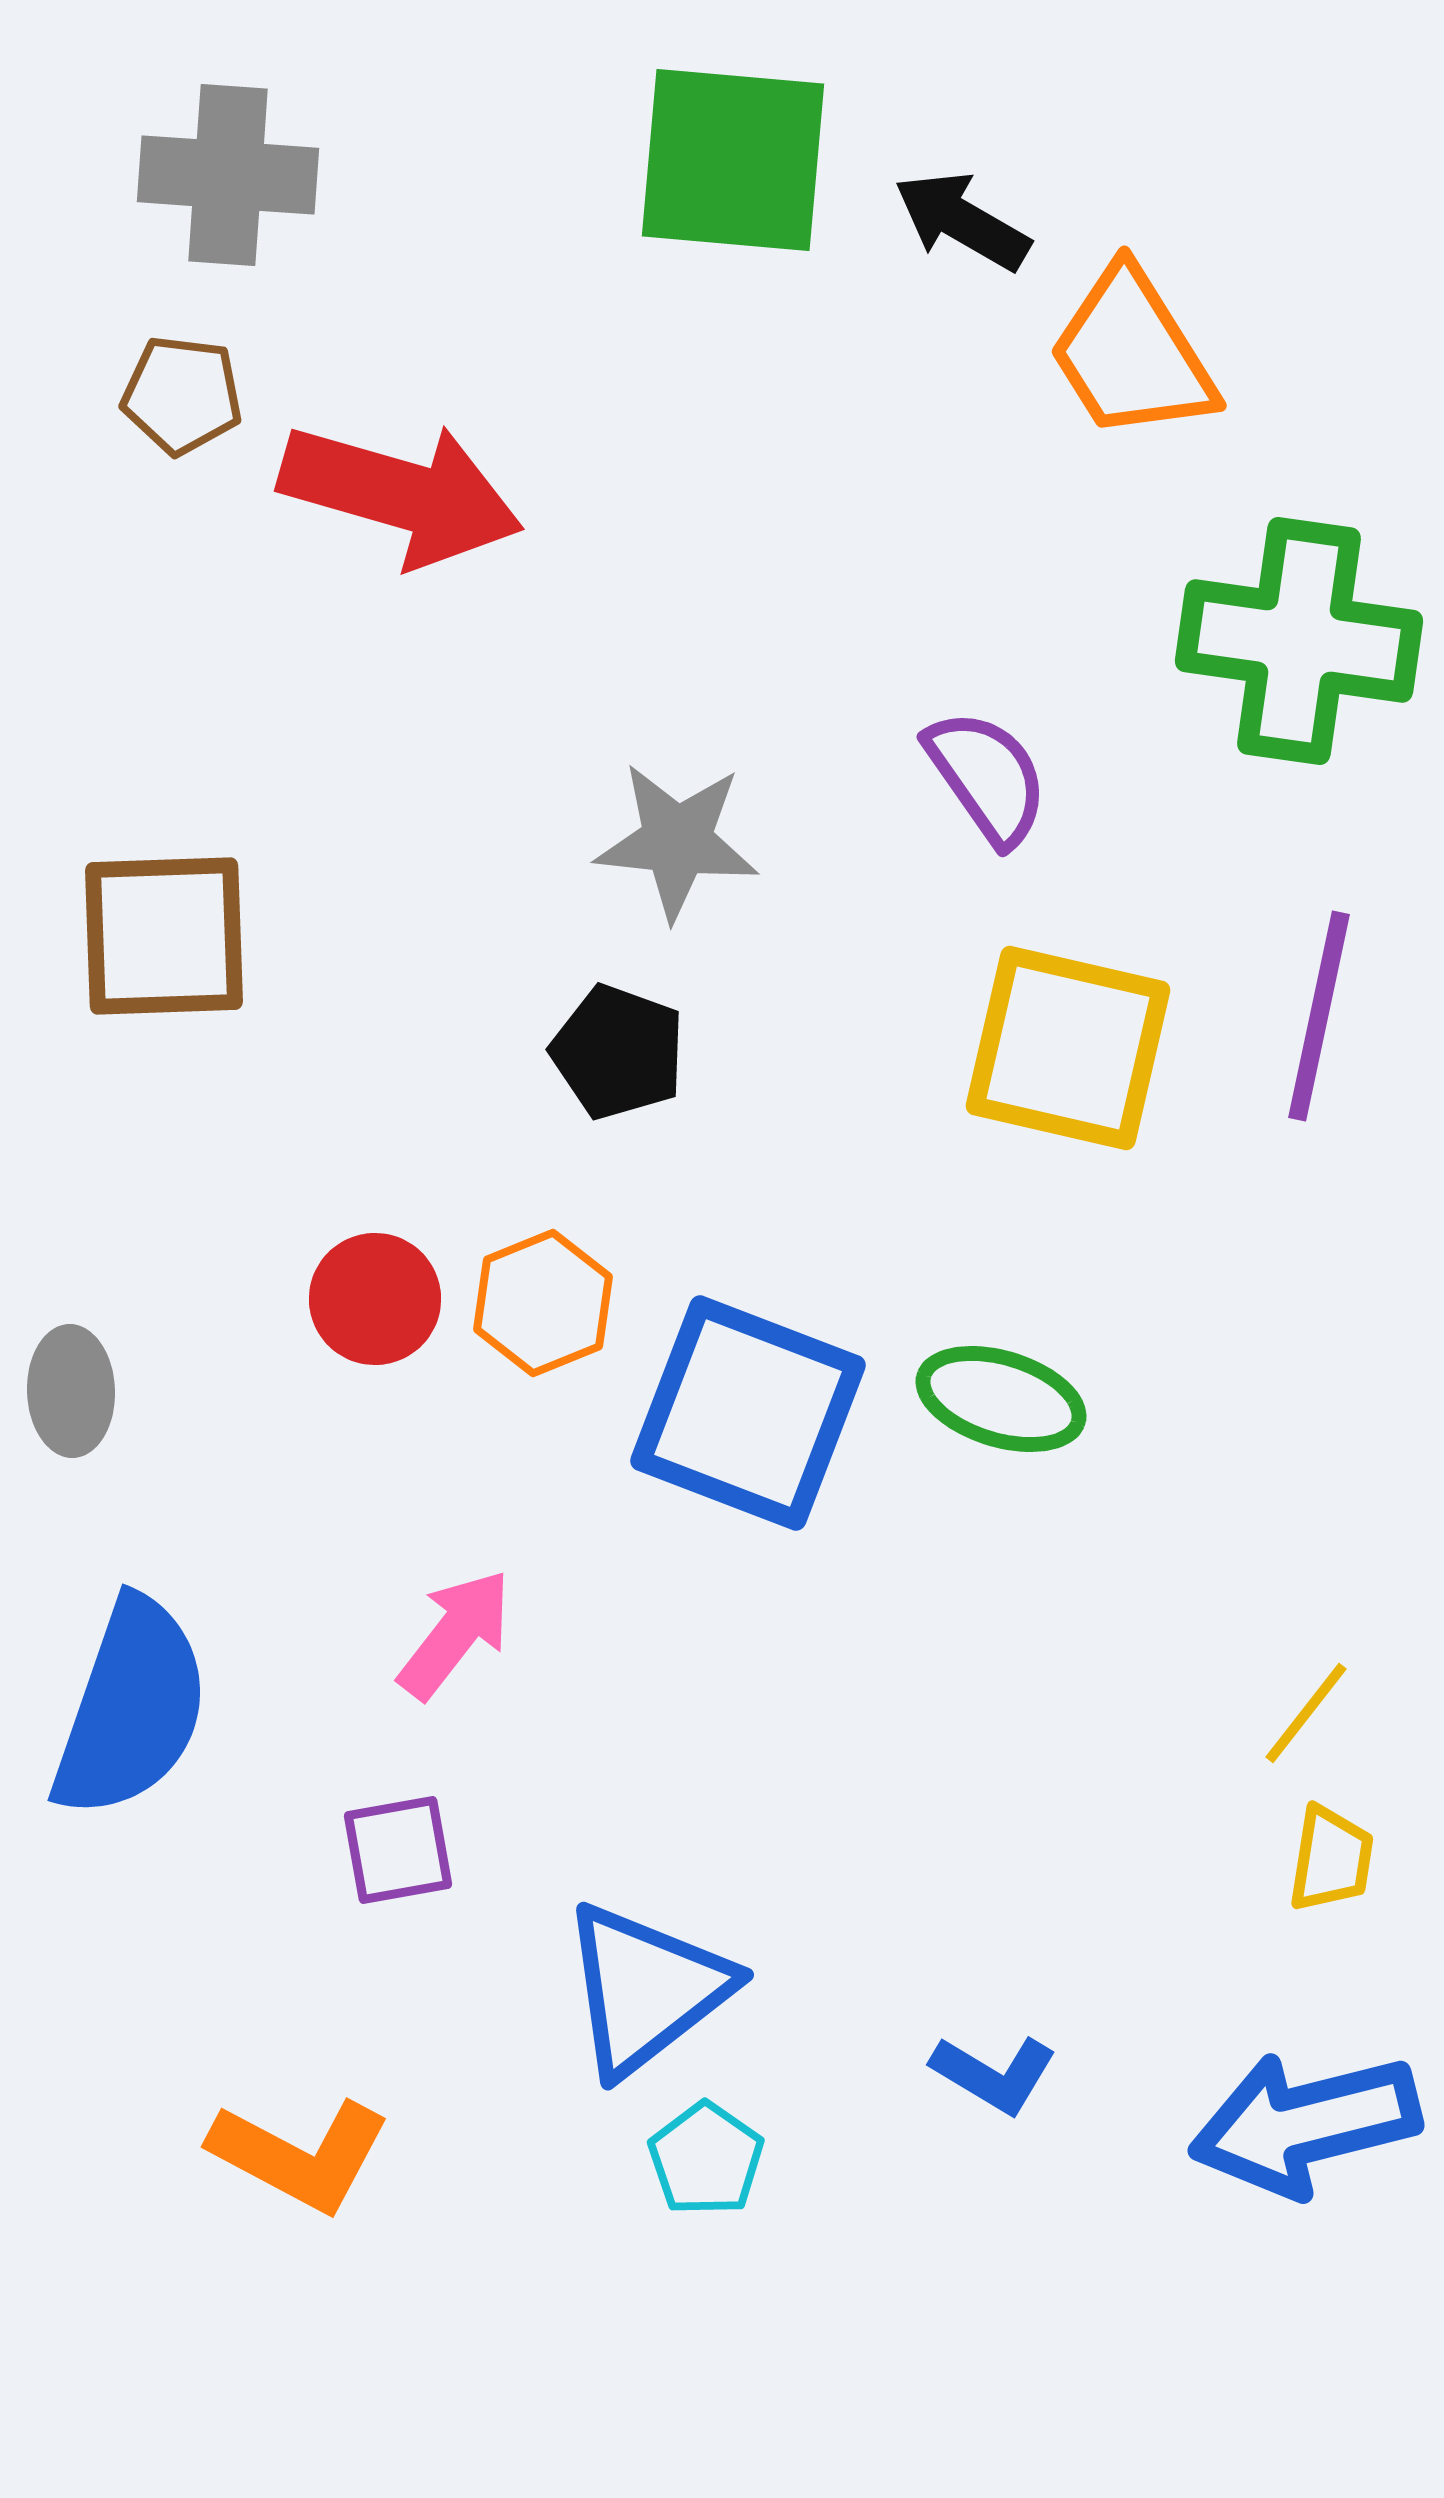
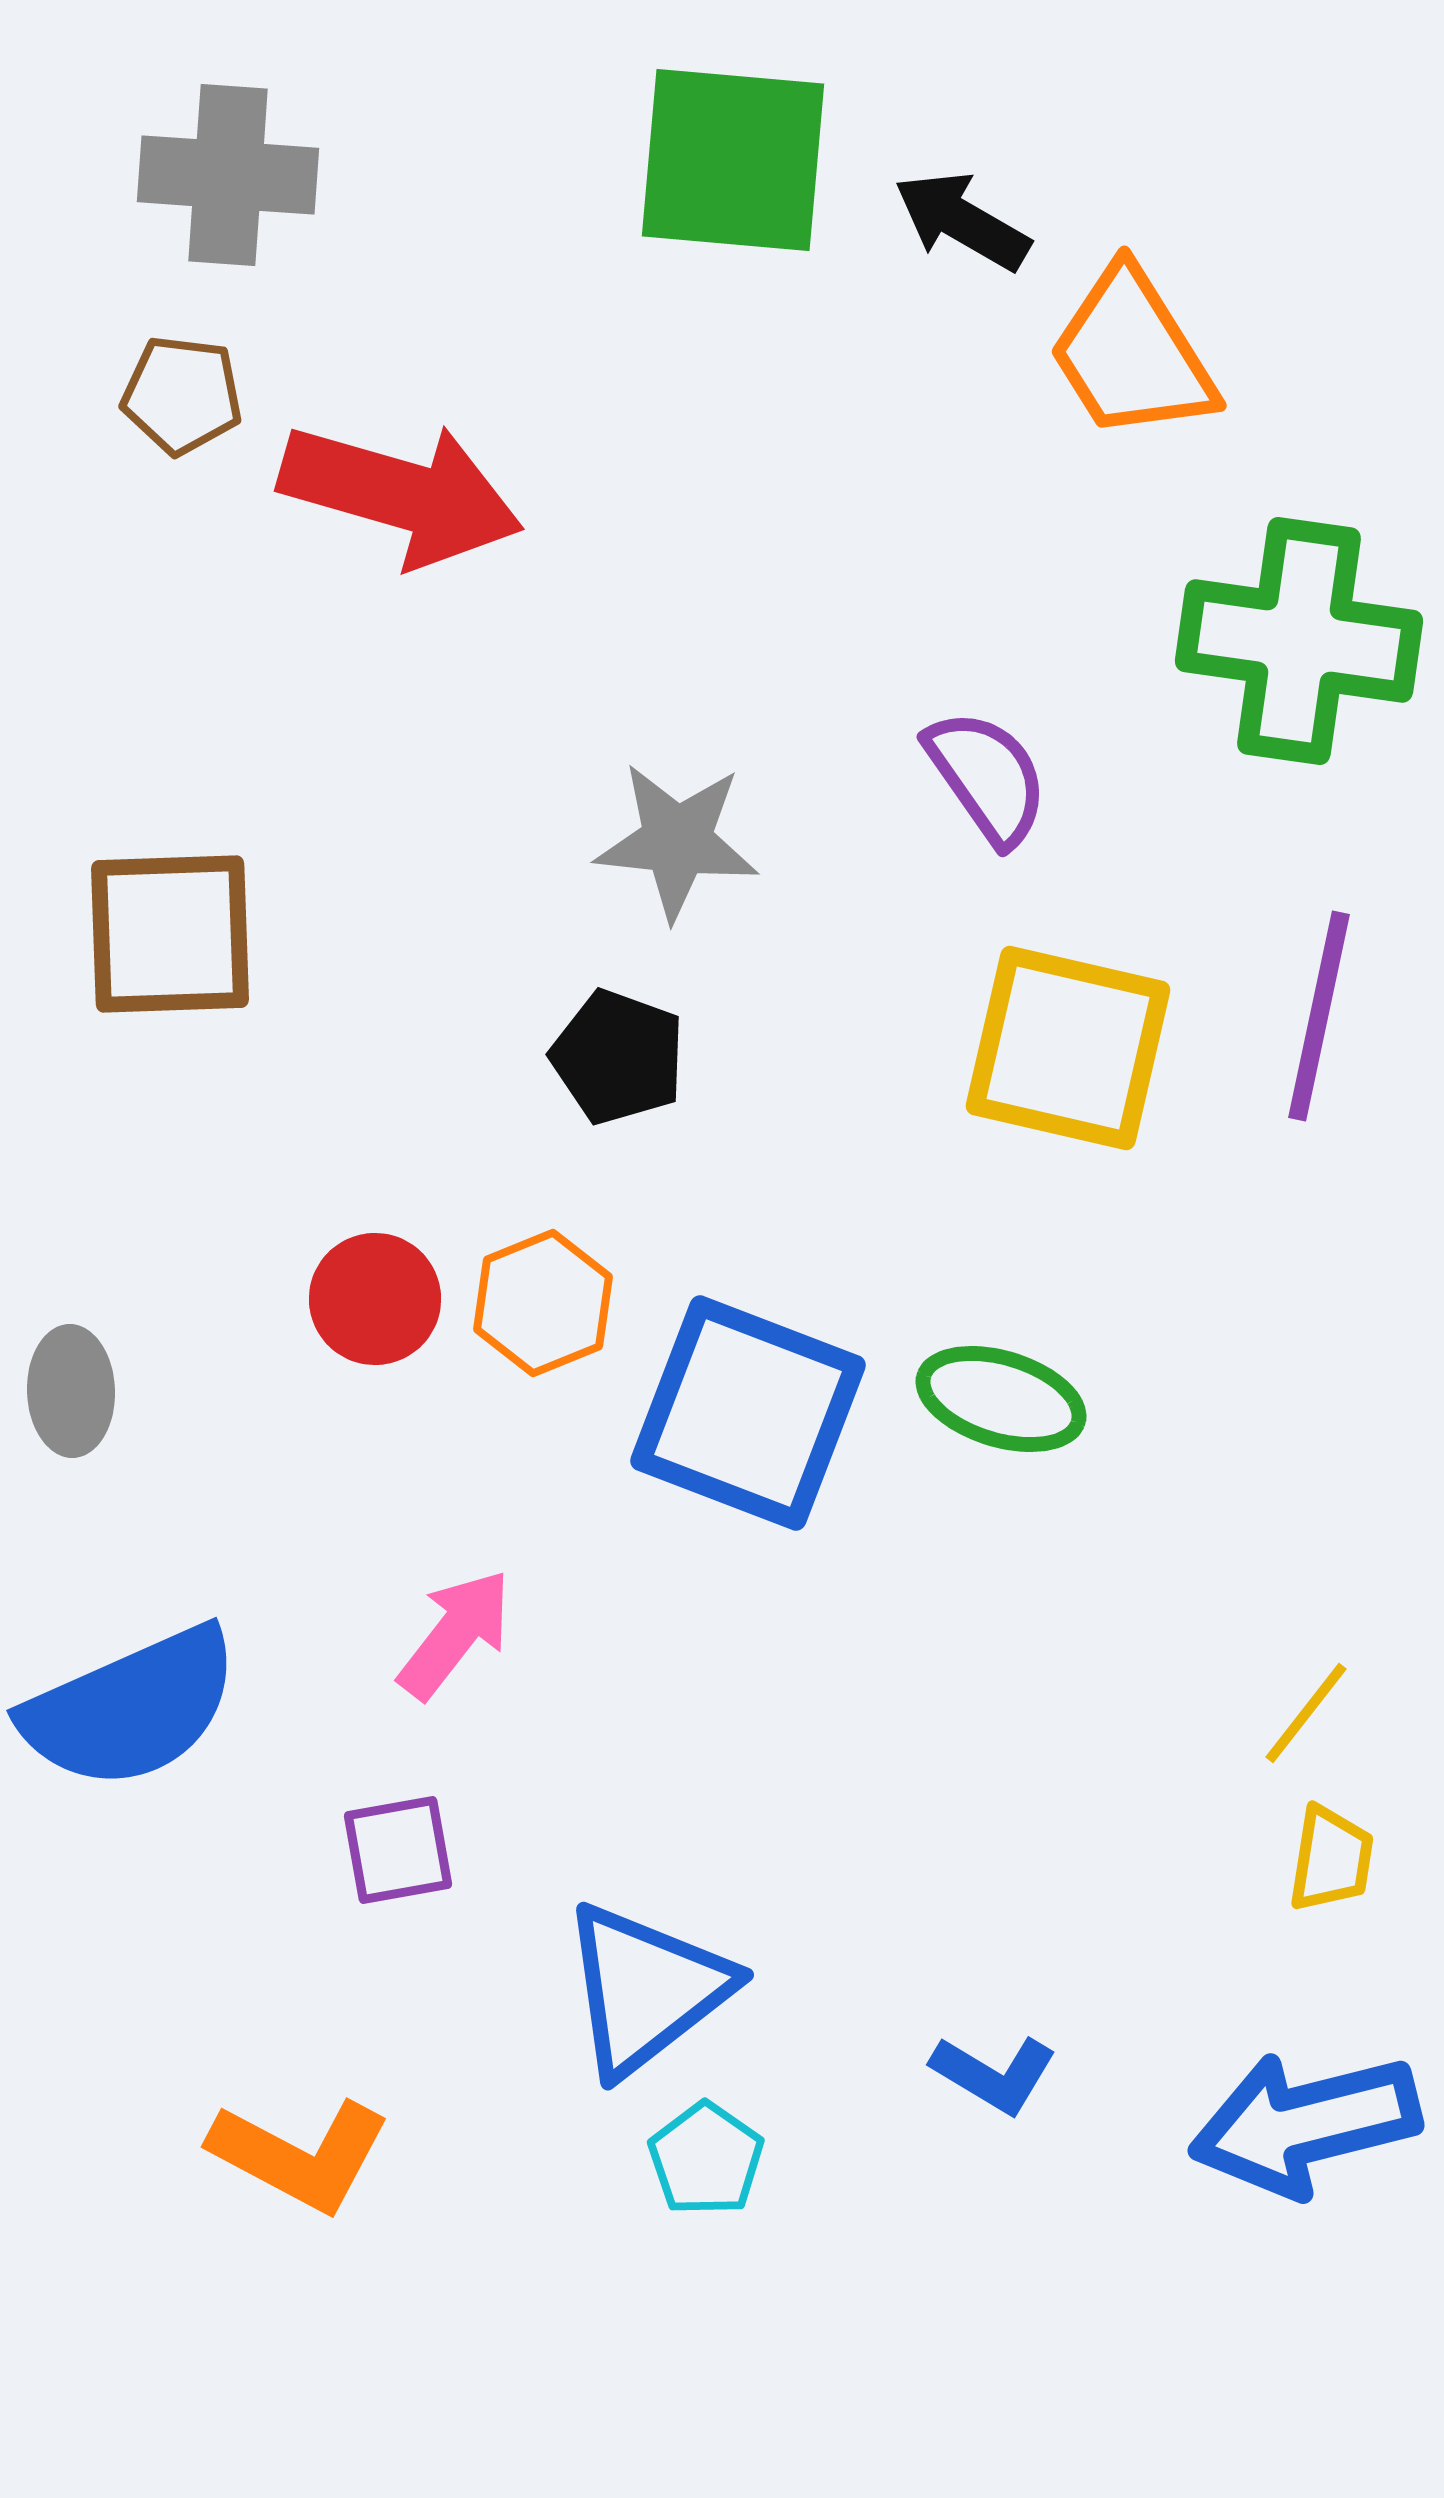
brown square: moved 6 px right, 2 px up
black pentagon: moved 5 px down
blue semicircle: rotated 47 degrees clockwise
